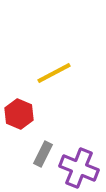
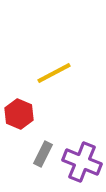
purple cross: moved 3 px right, 6 px up
